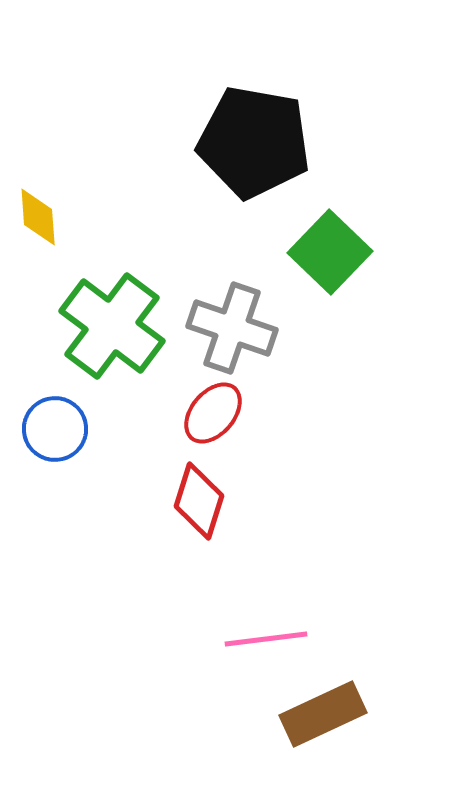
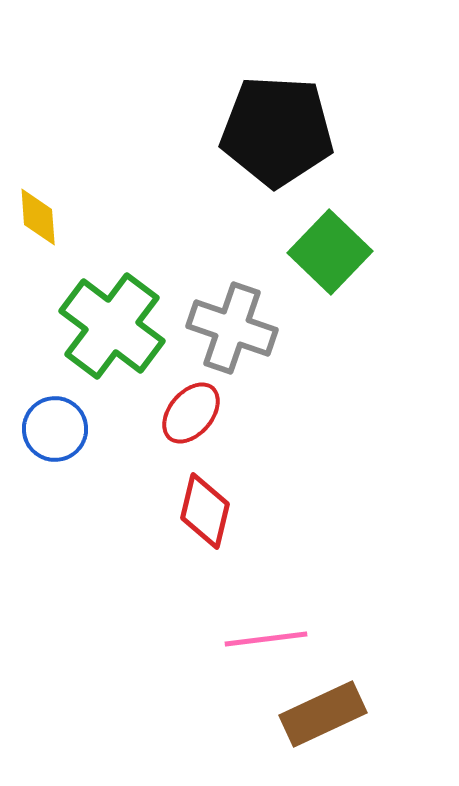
black pentagon: moved 23 px right, 11 px up; rotated 7 degrees counterclockwise
red ellipse: moved 22 px left
red diamond: moved 6 px right, 10 px down; rotated 4 degrees counterclockwise
